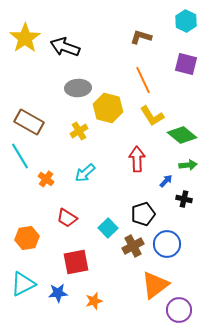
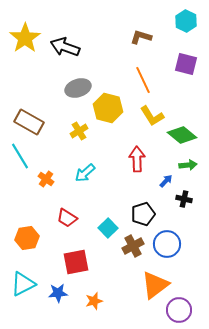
gray ellipse: rotated 15 degrees counterclockwise
